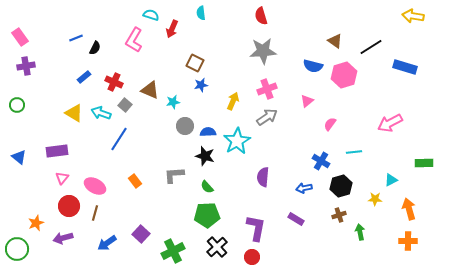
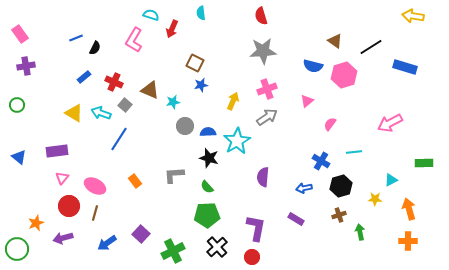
pink rectangle at (20, 37): moved 3 px up
black star at (205, 156): moved 4 px right, 2 px down
